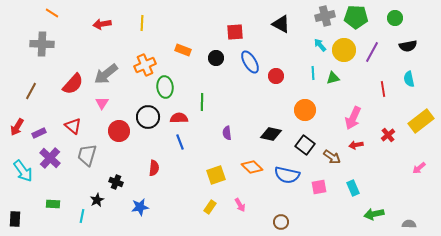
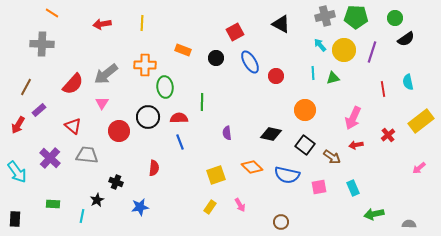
red square at (235, 32): rotated 24 degrees counterclockwise
black semicircle at (408, 46): moved 2 px left, 7 px up; rotated 24 degrees counterclockwise
purple line at (372, 52): rotated 10 degrees counterclockwise
orange cross at (145, 65): rotated 25 degrees clockwise
cyan semicircle at (409, 79): moved 1 px left, 3 px down
brown line at (31, 91): moved 5 px left, 4 px up
red arrow at (17, 127): moved 1 px right, 2 px up
purple rectangle at (39, 133): moved 23 px up; rotated 16 degrees counterclockwise
gray trapezoid at (87, 155): rotated 80 degrees clockwise
cyan arrow at (23, 171): moved 6 px left, 1 px down
